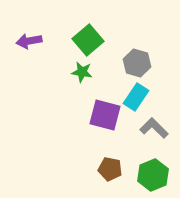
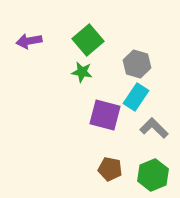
gray hexagon: moved 1 px down
